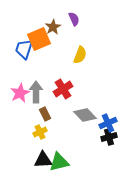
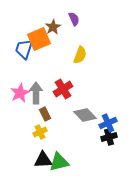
gray arrow: moved 1 px down
